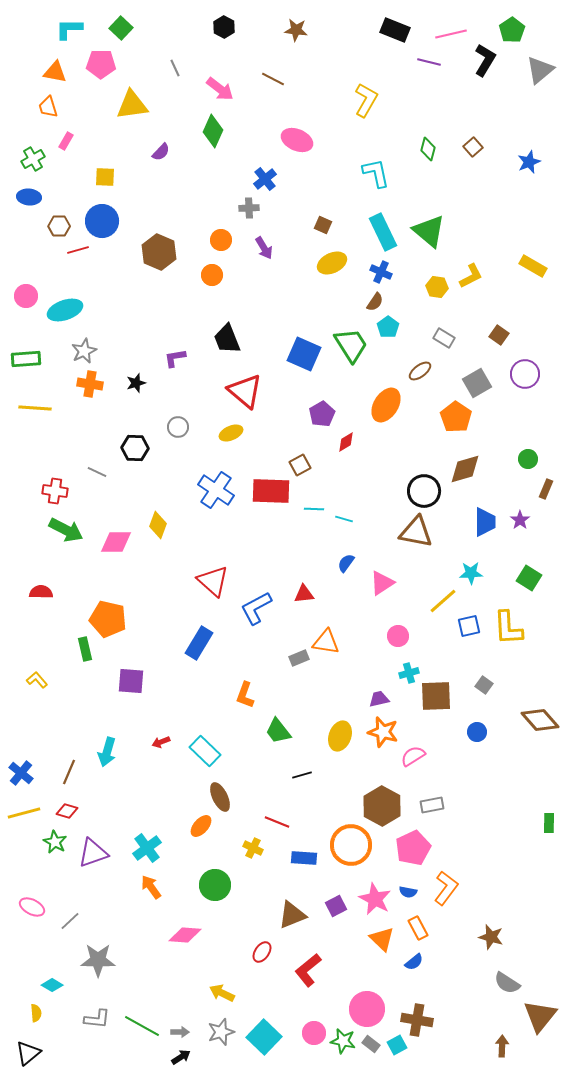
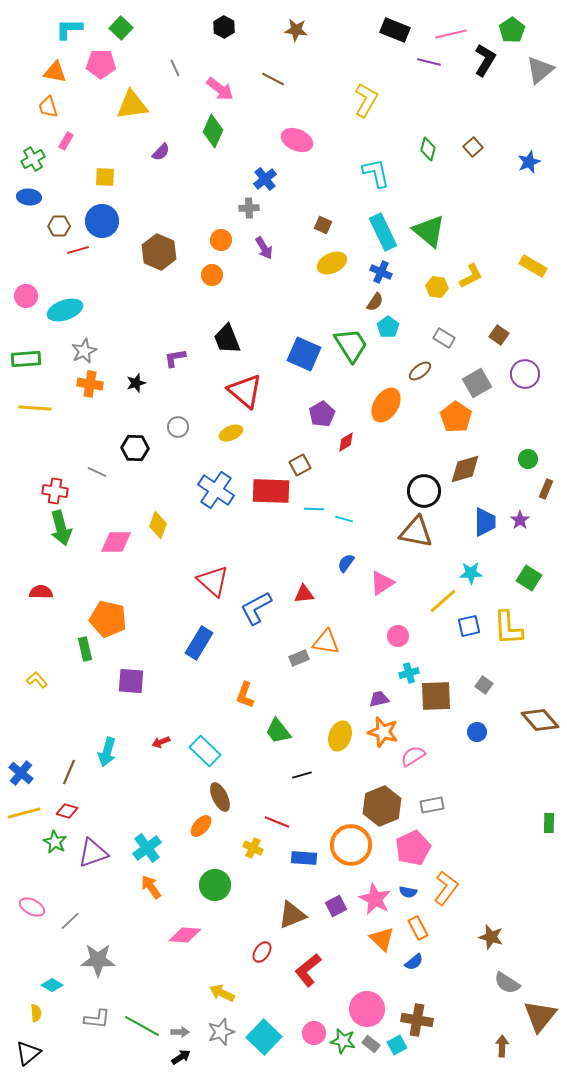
green arrow at (66, 530): moved 5 px left, 2 px up; rotated 48 degrees clockwise
brown hexagon at (382, 806): rotated 9 degrees clockwise
